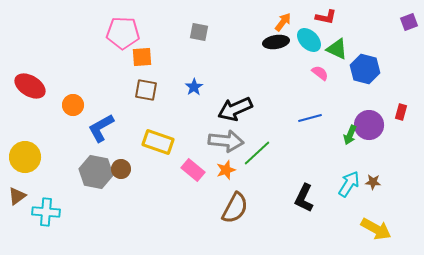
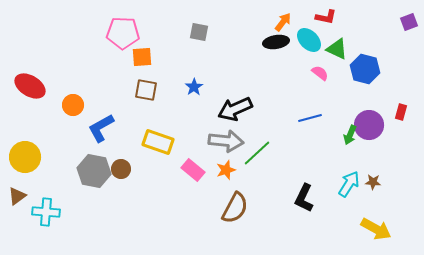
gray hexagon: moved 2 px left, 1 px up
